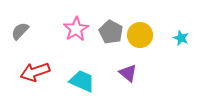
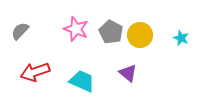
pink star: rotated 20 degrees counterclockwise
